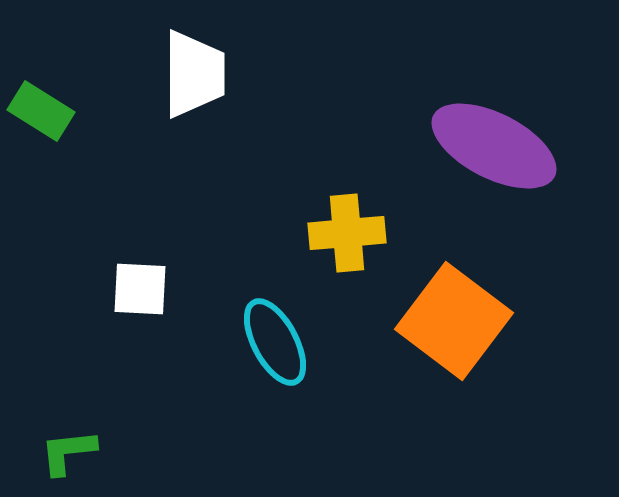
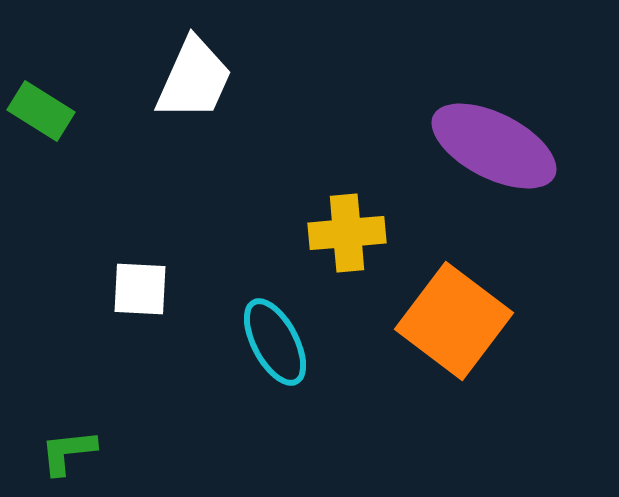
white trapezoid: moved 5 px down; rotated 24 degrees clockwise
